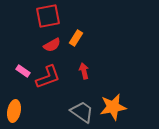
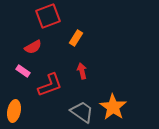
red square: rotated 10 degrees counterclockwise
red semicircle: moved 19 px left, 2 px down
red arrow: moved 2 px left
red L-shape: moved 2 px right, 8 px down
orange star: rotated 28 degrees counterclockwise
